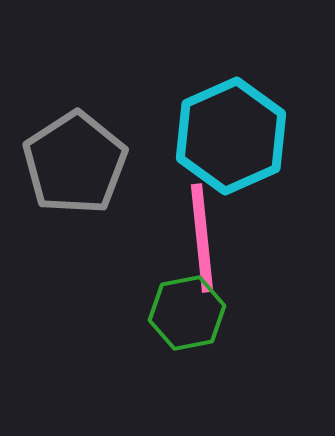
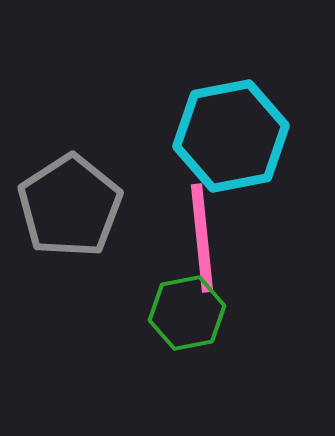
cyan hexagon: rotated 13 degrees clockwise
gray pentagon: moved 5 px left, 43 px down
